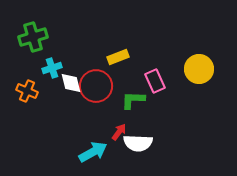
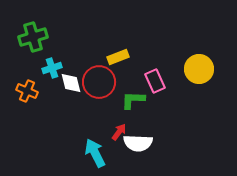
red circle: moved 3 px right, 4 px up
cyan arrow: moved 2 px right, 1 px down; rotated 88 degrees counterclockwise
